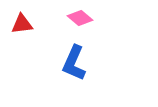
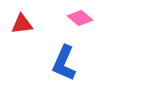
blue L-shape: moved 10 px left
